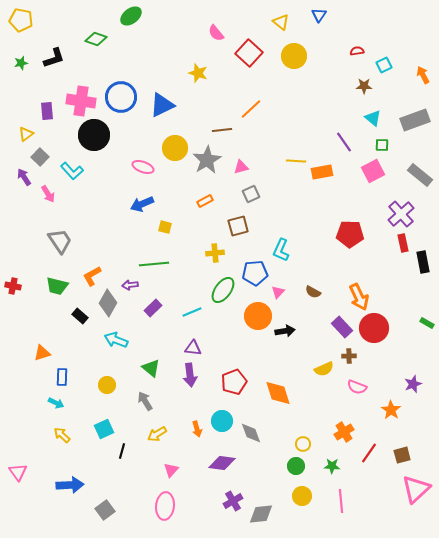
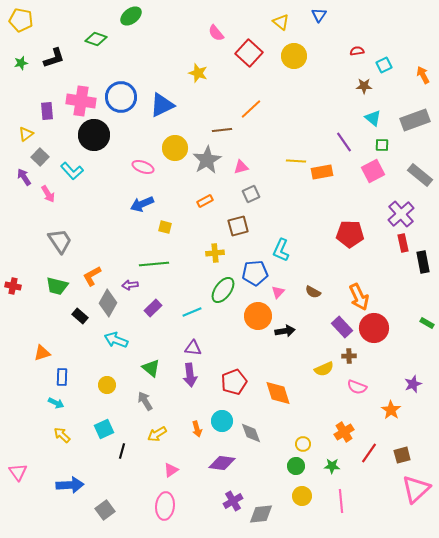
pink triangle at (171, 470): rotated 14 degrees clockwise
